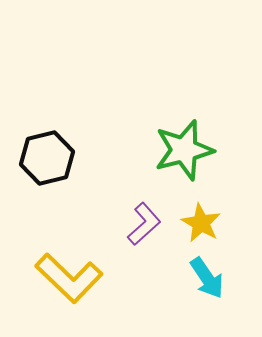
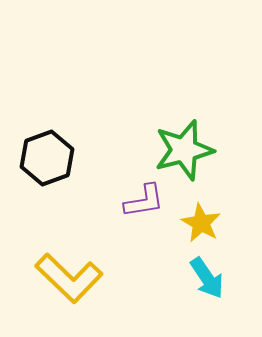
black hexagon: rotated 6 degrees counterclockwise
purple L-shape: moved 23 px up; rotated 33 degrees clockwise
